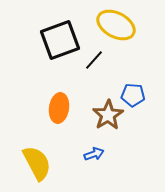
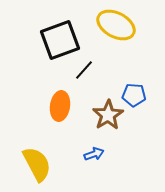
black line: moved 10 px left, 10 px down
blue pentagon: moved 1 px right
orange ellipse: moved 1 px right, 2 px up
yellow semicircle: moved 1 px down
